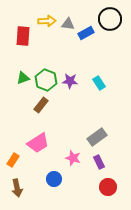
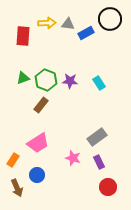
yellow arrow: moved 2 px down
blue circle: moved 17 px left, 4 px up
brown arrow: rotated 12 degrees counterclockwise
